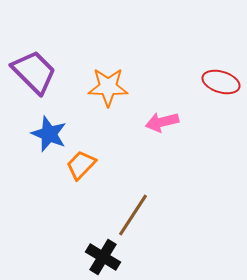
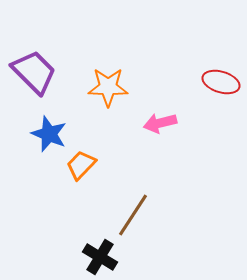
pink arrow: moved 2 px left, 1 px down
black cross: moved 3 px left
